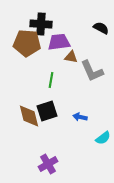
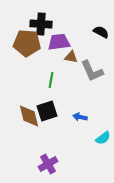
black semicircle: moved 4 px down
